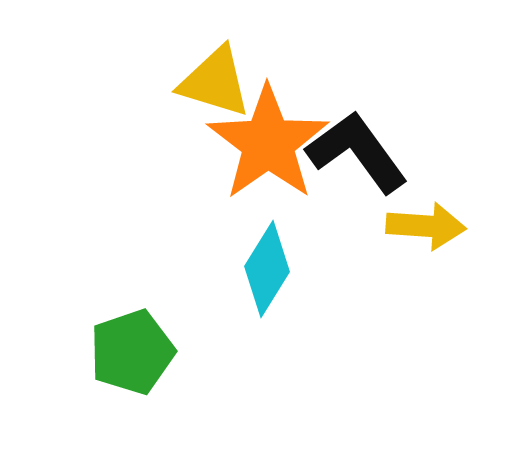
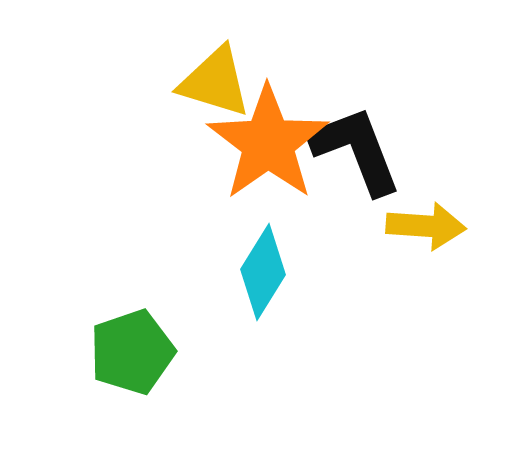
black L-shape: moved 1 px left, 2 px up; rotated 15 degrees clockwise
cyan diamond: moved 4 px left, 3 px down
